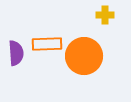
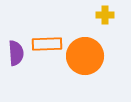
orange circle: moved 1 px right
